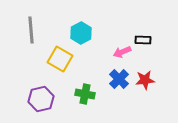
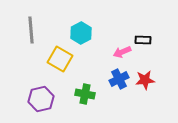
blue cross: rotated 18 degrees clockwise
